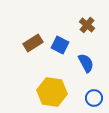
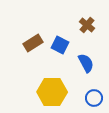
yellow hexagon: rotated 8 degrees counterclockwise
